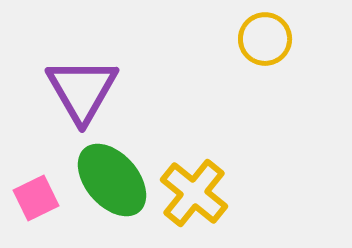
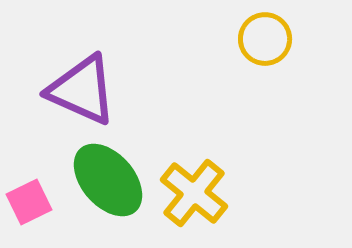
purple triangle: rotated 36 degrees counterclockwise
green ellipse: moved 4 px left
pink square: moved 7 px left, 4 px down
